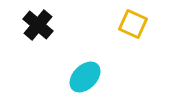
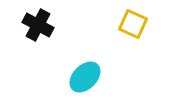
black cross: rotated 12 degrees counterclockwise
